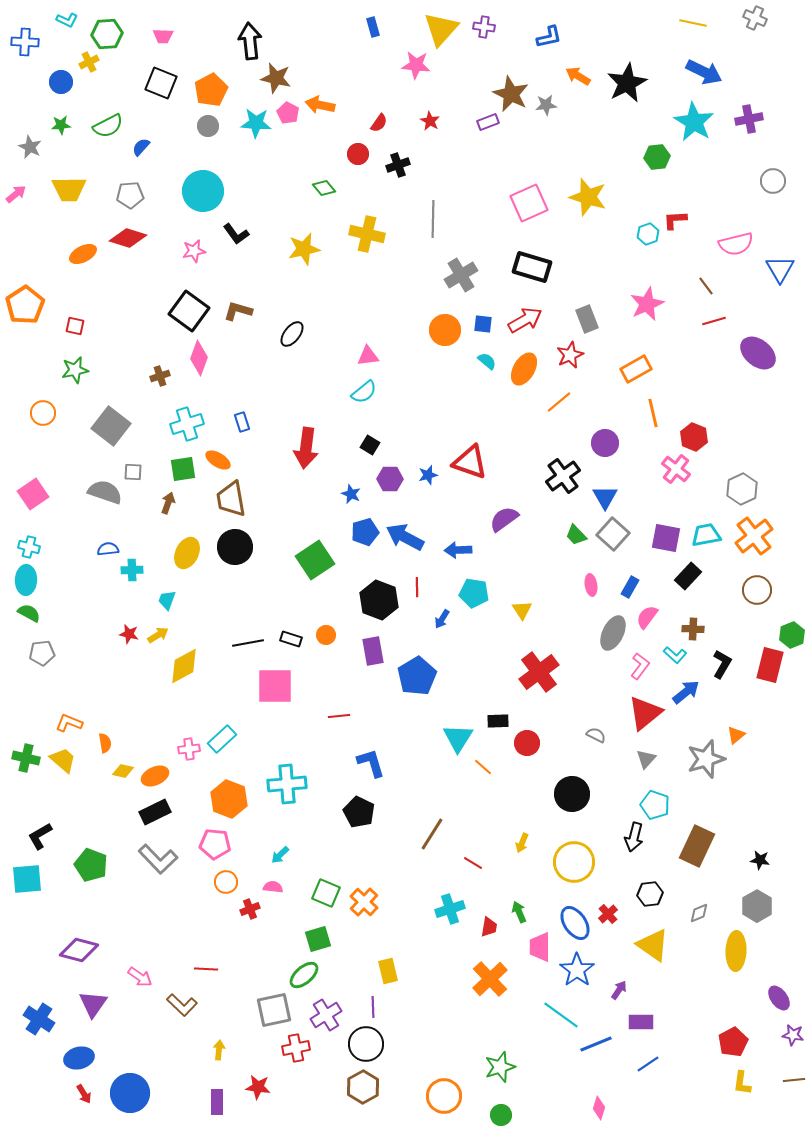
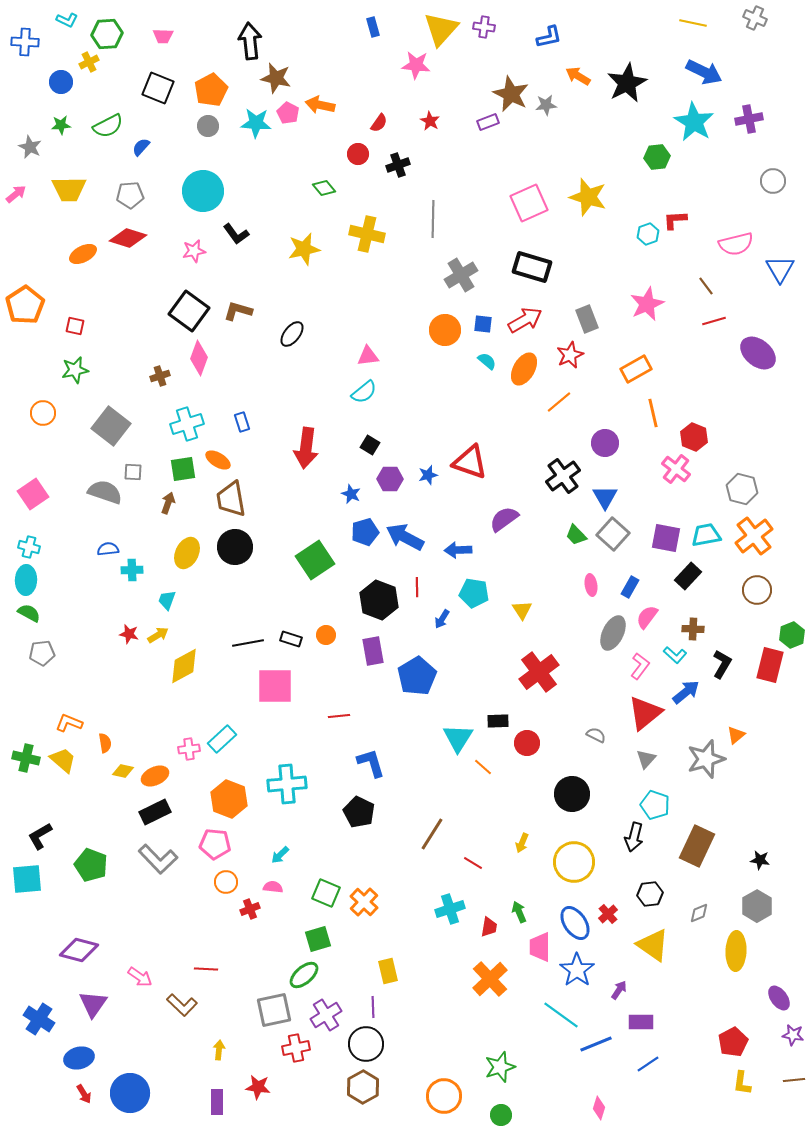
black square at (161, 83): moved 3 px left, 5 px down
gray hexagon at (742, 489): rotated 20 degrees counterclockwise
